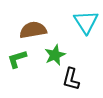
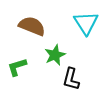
cyan triangle: moved 1 px down
brown semicircle: moved 1 px left, 4 px up; rotated 32 degrees clockwise
green L-shape: moved 8 px down
